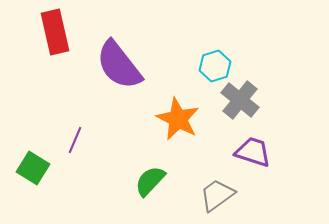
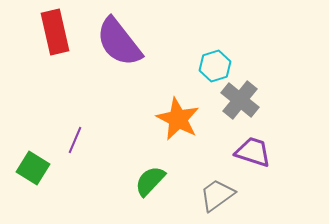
purple semicircle: moved 23 px up
